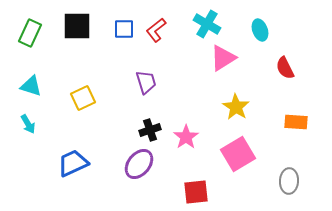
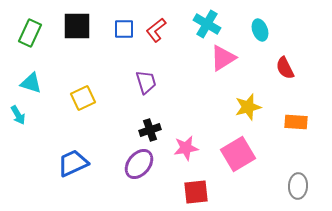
cyan triangle: moved 3 px up
yellow star: moved 12 px right; rotated 24 degrees clockwise
cyan arrow: moved 10 px left, 9 px up
pink star: moved 11 px down; rotated 25 degrees clockwise
gray ellipse: moved 9 px right, 5 px down
